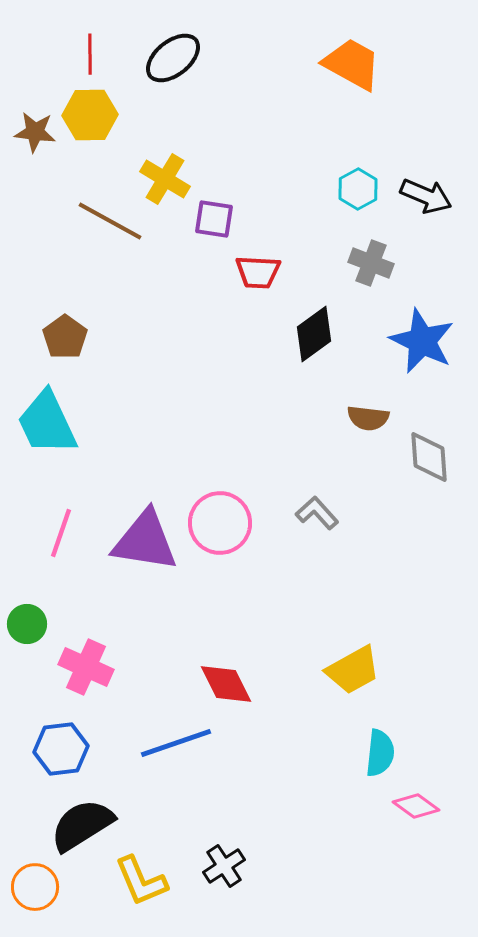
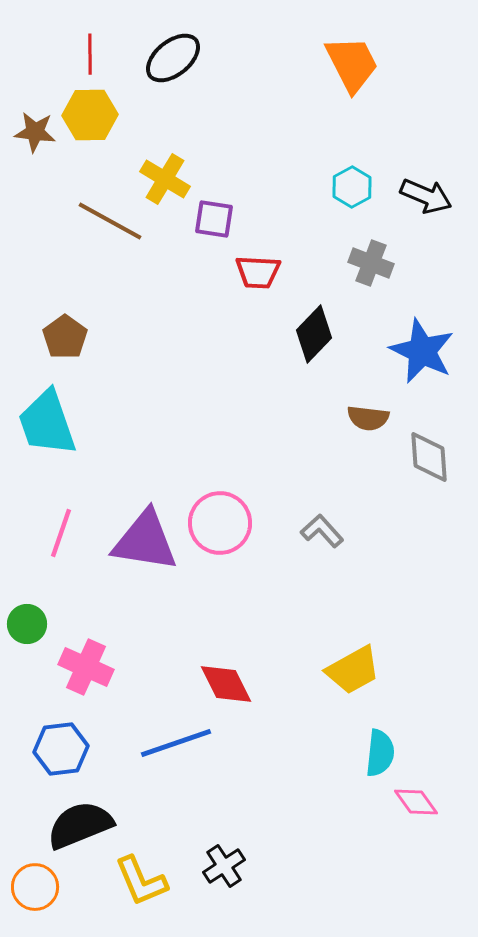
orange trapezoid: rotated 34 degrees clockwise
cyan hexagon: moved 6 px left, 2 px up
black diamond: rotated 10 degrees counterclockwise
blue star: moved 10 px down
cyan trapezoid: rotated 6 degrees clockwise
gray L-shape: moved 5 px right, 18 px down
pink diamond: moved 4 px up; rotated 18 degrees clockwise
black semicircle: moved 2 px left; rotated 10 degrees clockwise
